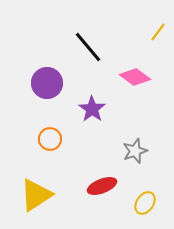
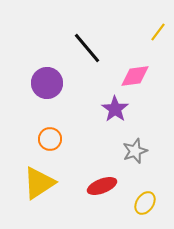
black line: moved 1 px left, 1 px down
pink diamond: moved 1 px up; rotated 44 degrees counterclockwise
purple star: moved 23 px right
yellow triangle: moved 3 px right, 12 px up
